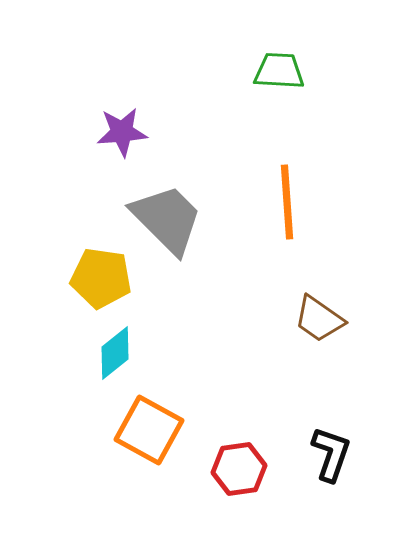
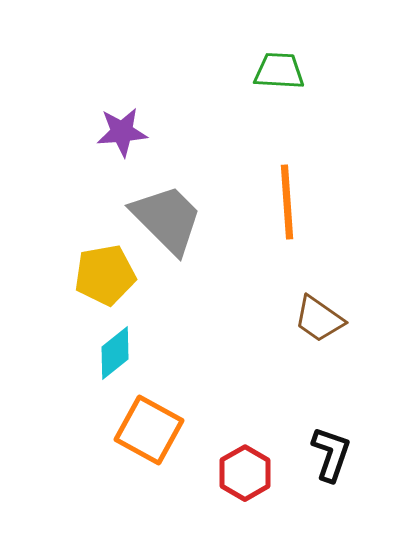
yellow pentagon: moved 4 px right, 3 px up; rotated 18 degrees counterclockwise
red hexagon: moved 6 px right, 4 px down; rotated 22 degrees counterclockwise
